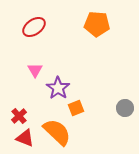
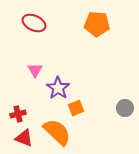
red ellipse: moved 4 px up; rotated 60 degrees clockwise
red cross: moved 1 px left, 2 px up; rotated 28 degrees clockwise
red triangle: moved 1 px left
